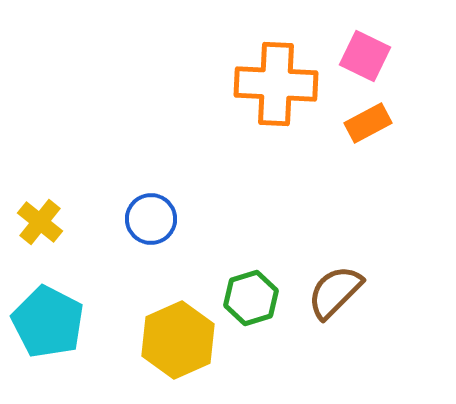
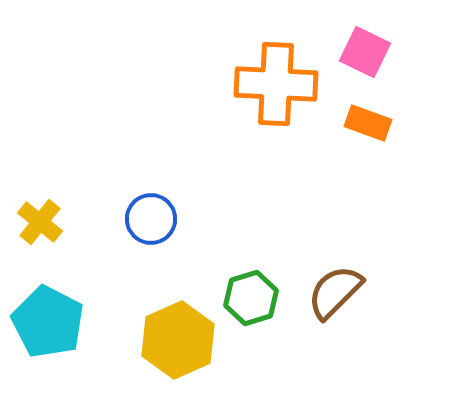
pink square: moved 4 px up
orange rectangle: rotated 48 degrees clockwise
